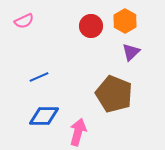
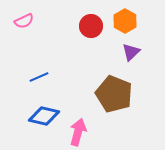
blue diamond: rotated 12 degrees clockwise
